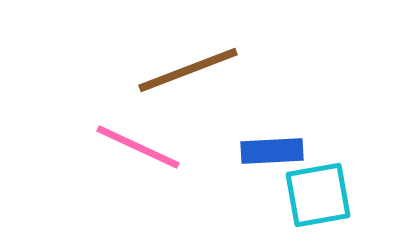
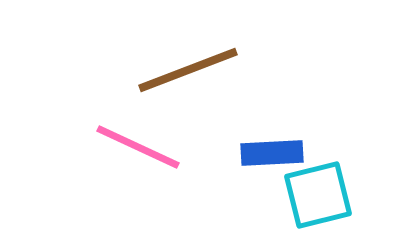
blue rectangle: moved 2 px down
cyan square: rotated 4 degrees counterclockwise
